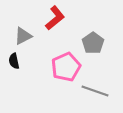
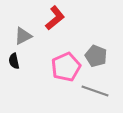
gray pentagon: moved 3 px right, 13 px down; rotated 15 degrees counterclockwise
